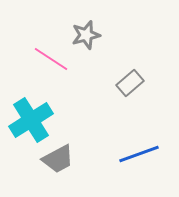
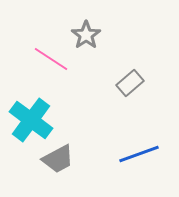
gray star: rotated 20 degrees counterclockwise
cyan cross: rotated 21 degrees counterclockwise
